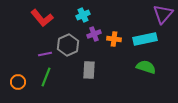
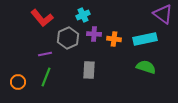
purple triangle: rotated 35 degrees counterclockwise
purple cross: rotated 24 degrees clockwise
gray hexagon: moved 7 px up
